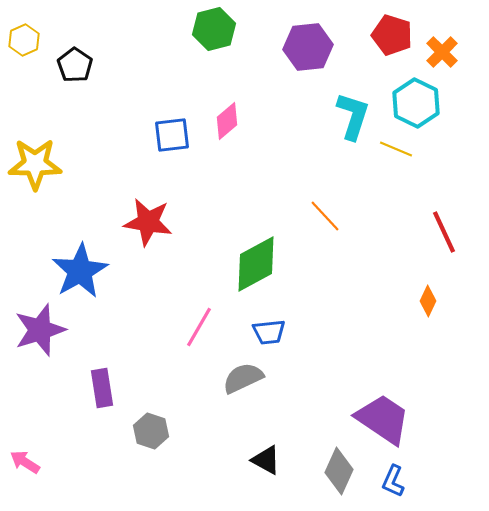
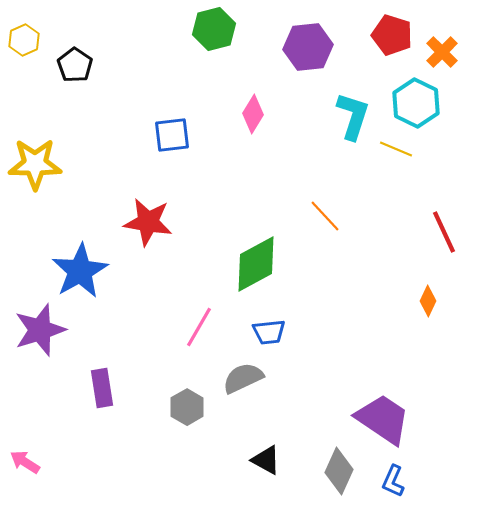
pink diamond: moved 26 px right, 7 px up; rotated 18 degrees counterclockwise
gray hexagon: moved 36 px right, 24 px up; rotated 12 degrees clockwise
